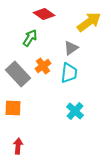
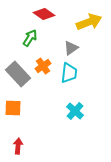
yellow arrow: rotated 15 degrees clockwise
